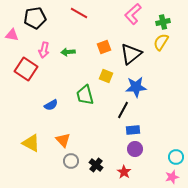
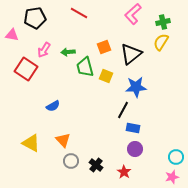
pink arrow: rotated 21 degrees clockwise
green trapezoid: moved 28 px up
blue semicircle: moved 2 px right, 1 px down
blue rectangle: moved 2 px up; rotated 16 degrees clockwise
